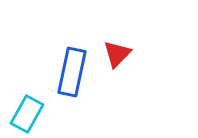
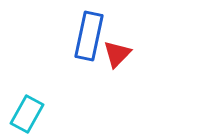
blue rectangle: moved 17 px right, 36 px up
